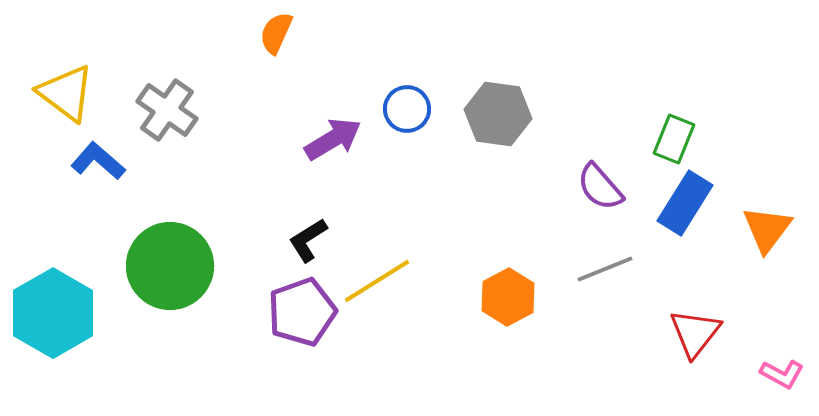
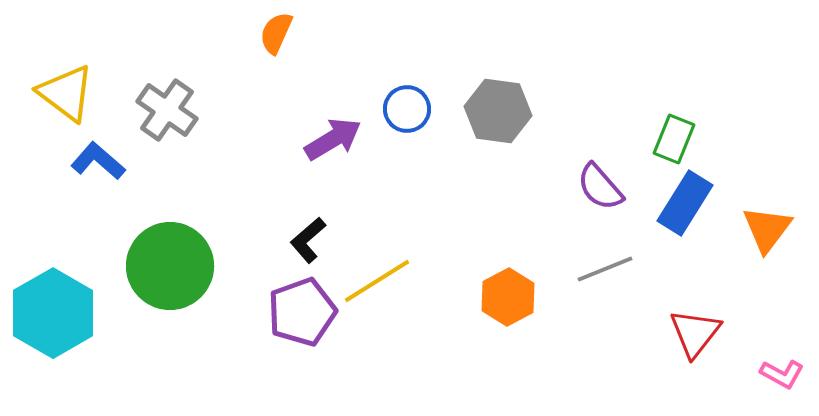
gray hexagon: moved 3 px up
black L-shape: rotated 9 degrees counterclockwise
